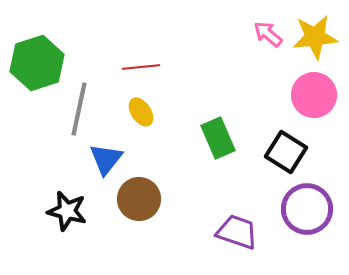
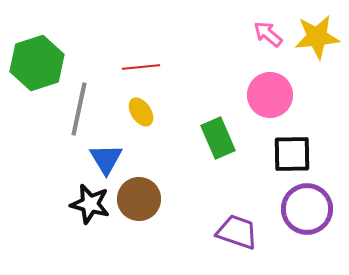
yellow star: moved 2 px right
pink circle: moved 44 px left
black square: moved 6 px right, 2 px down; rotated 33 degrees counterclockwise
blue triangle: rotated 9 degrees counterclockwise
black star: moved 23 px right, 7 px up
